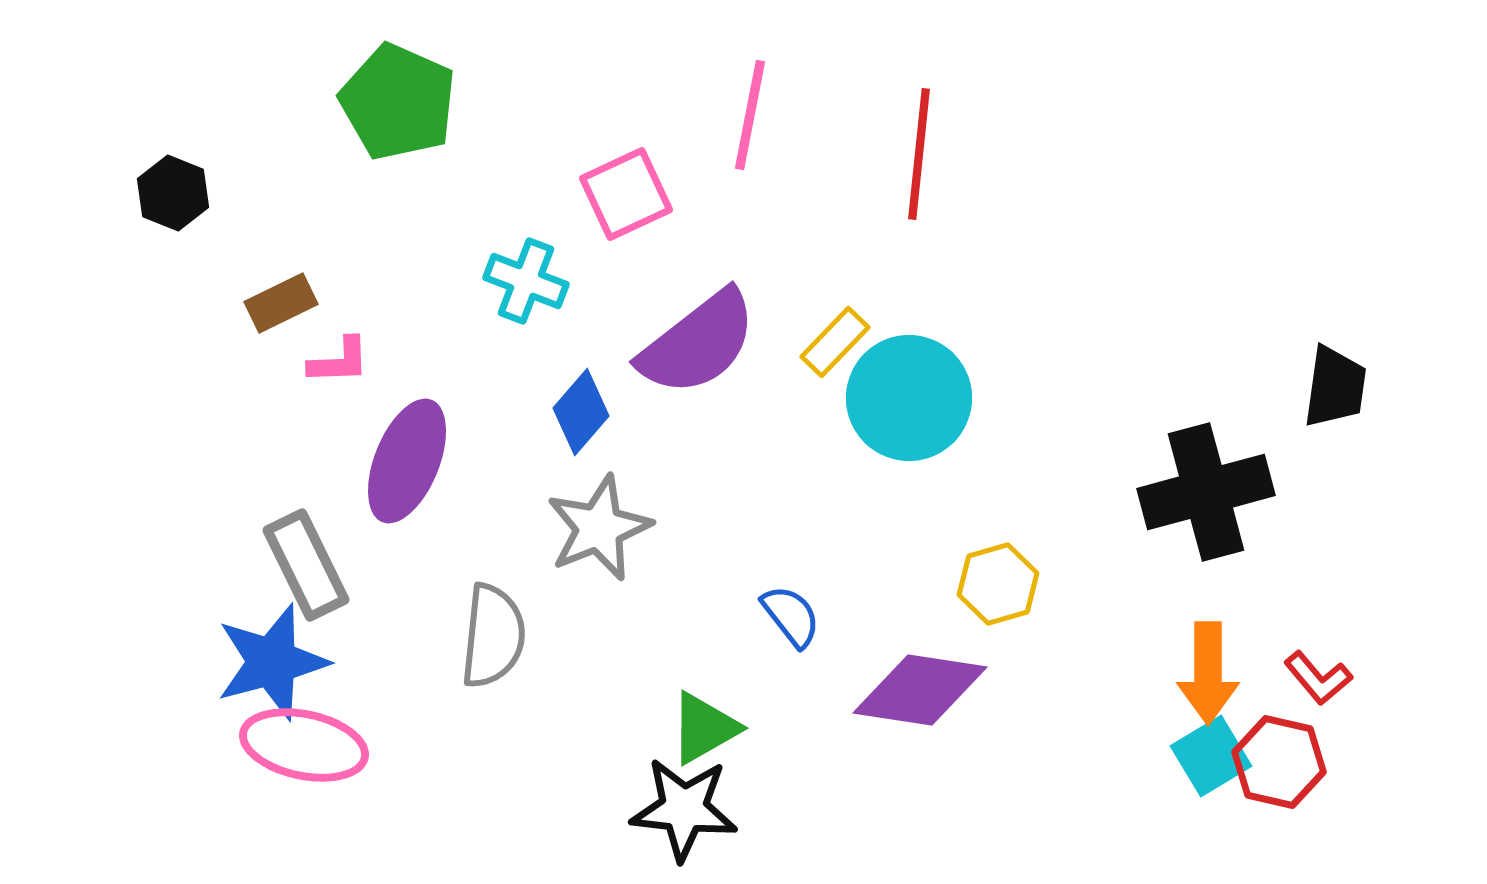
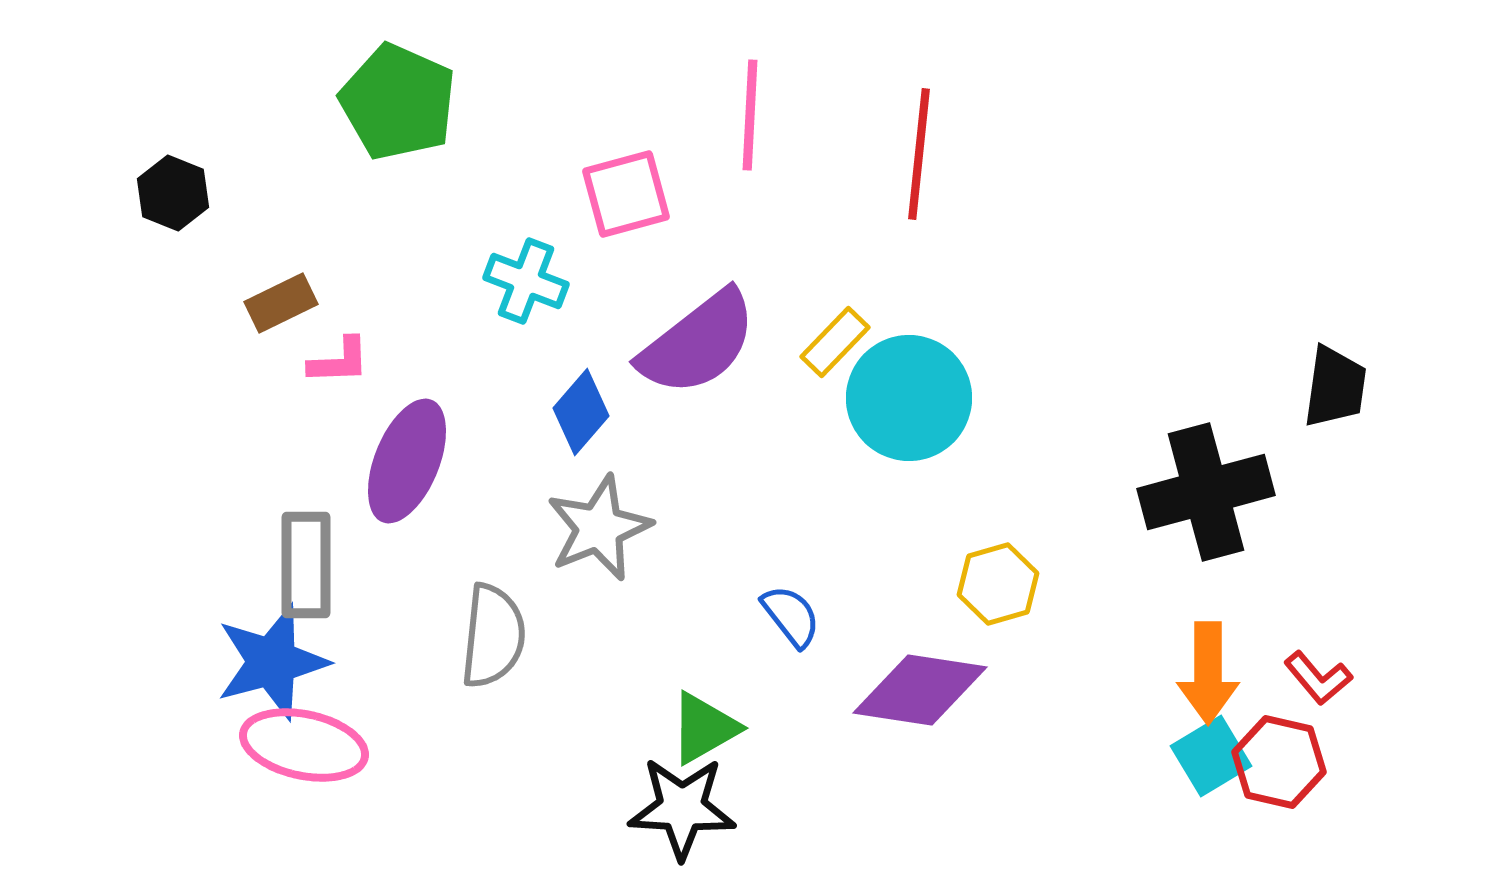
pink line: rotated 8 degrees counterclockwise
pink square: rotated 10 degrees clockwise
gray rectangle: rotated 26 degrees clockwise
black star: moved 2 px left, 1 px up; rotated 3 degrees counterclockwise
